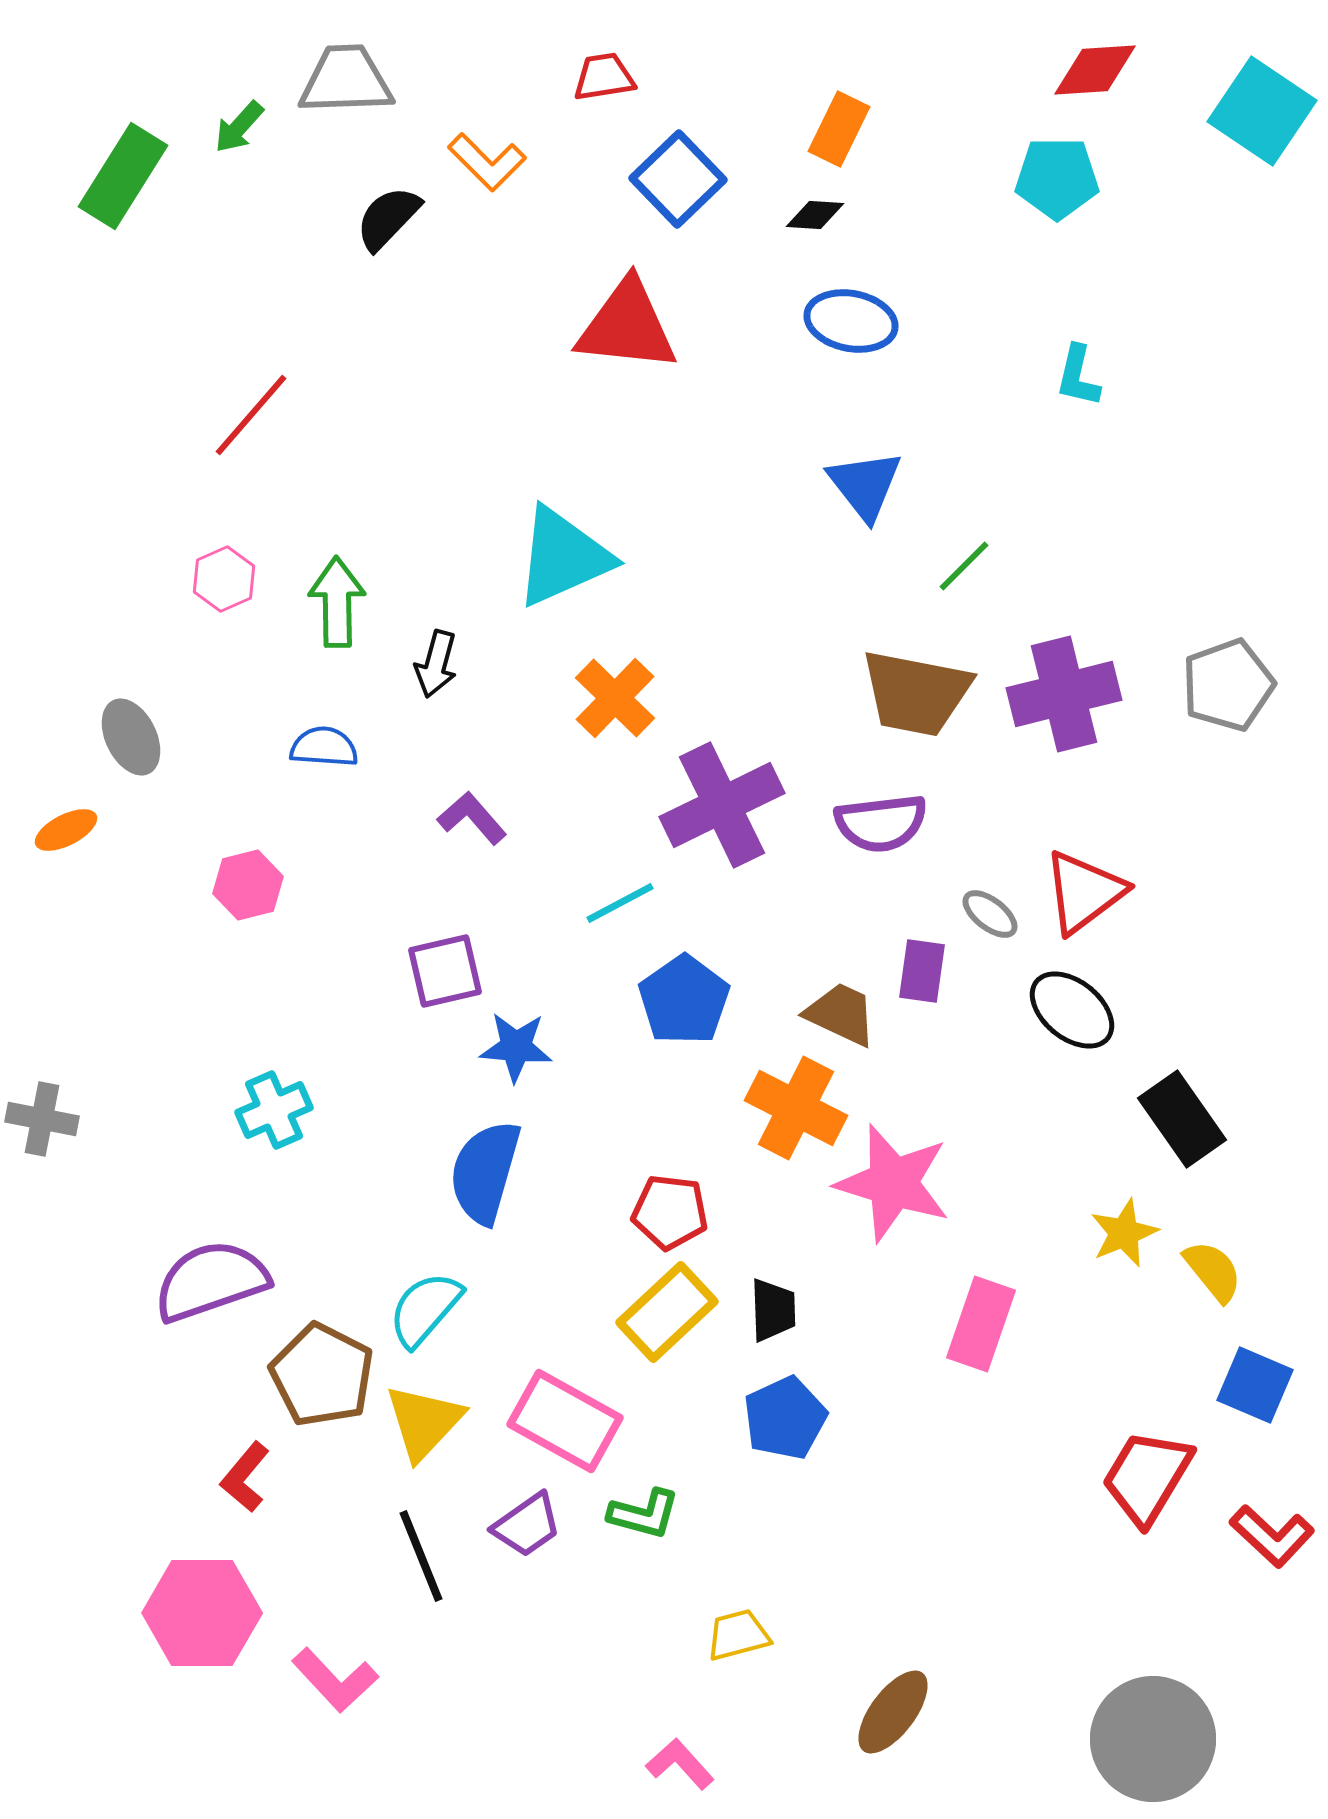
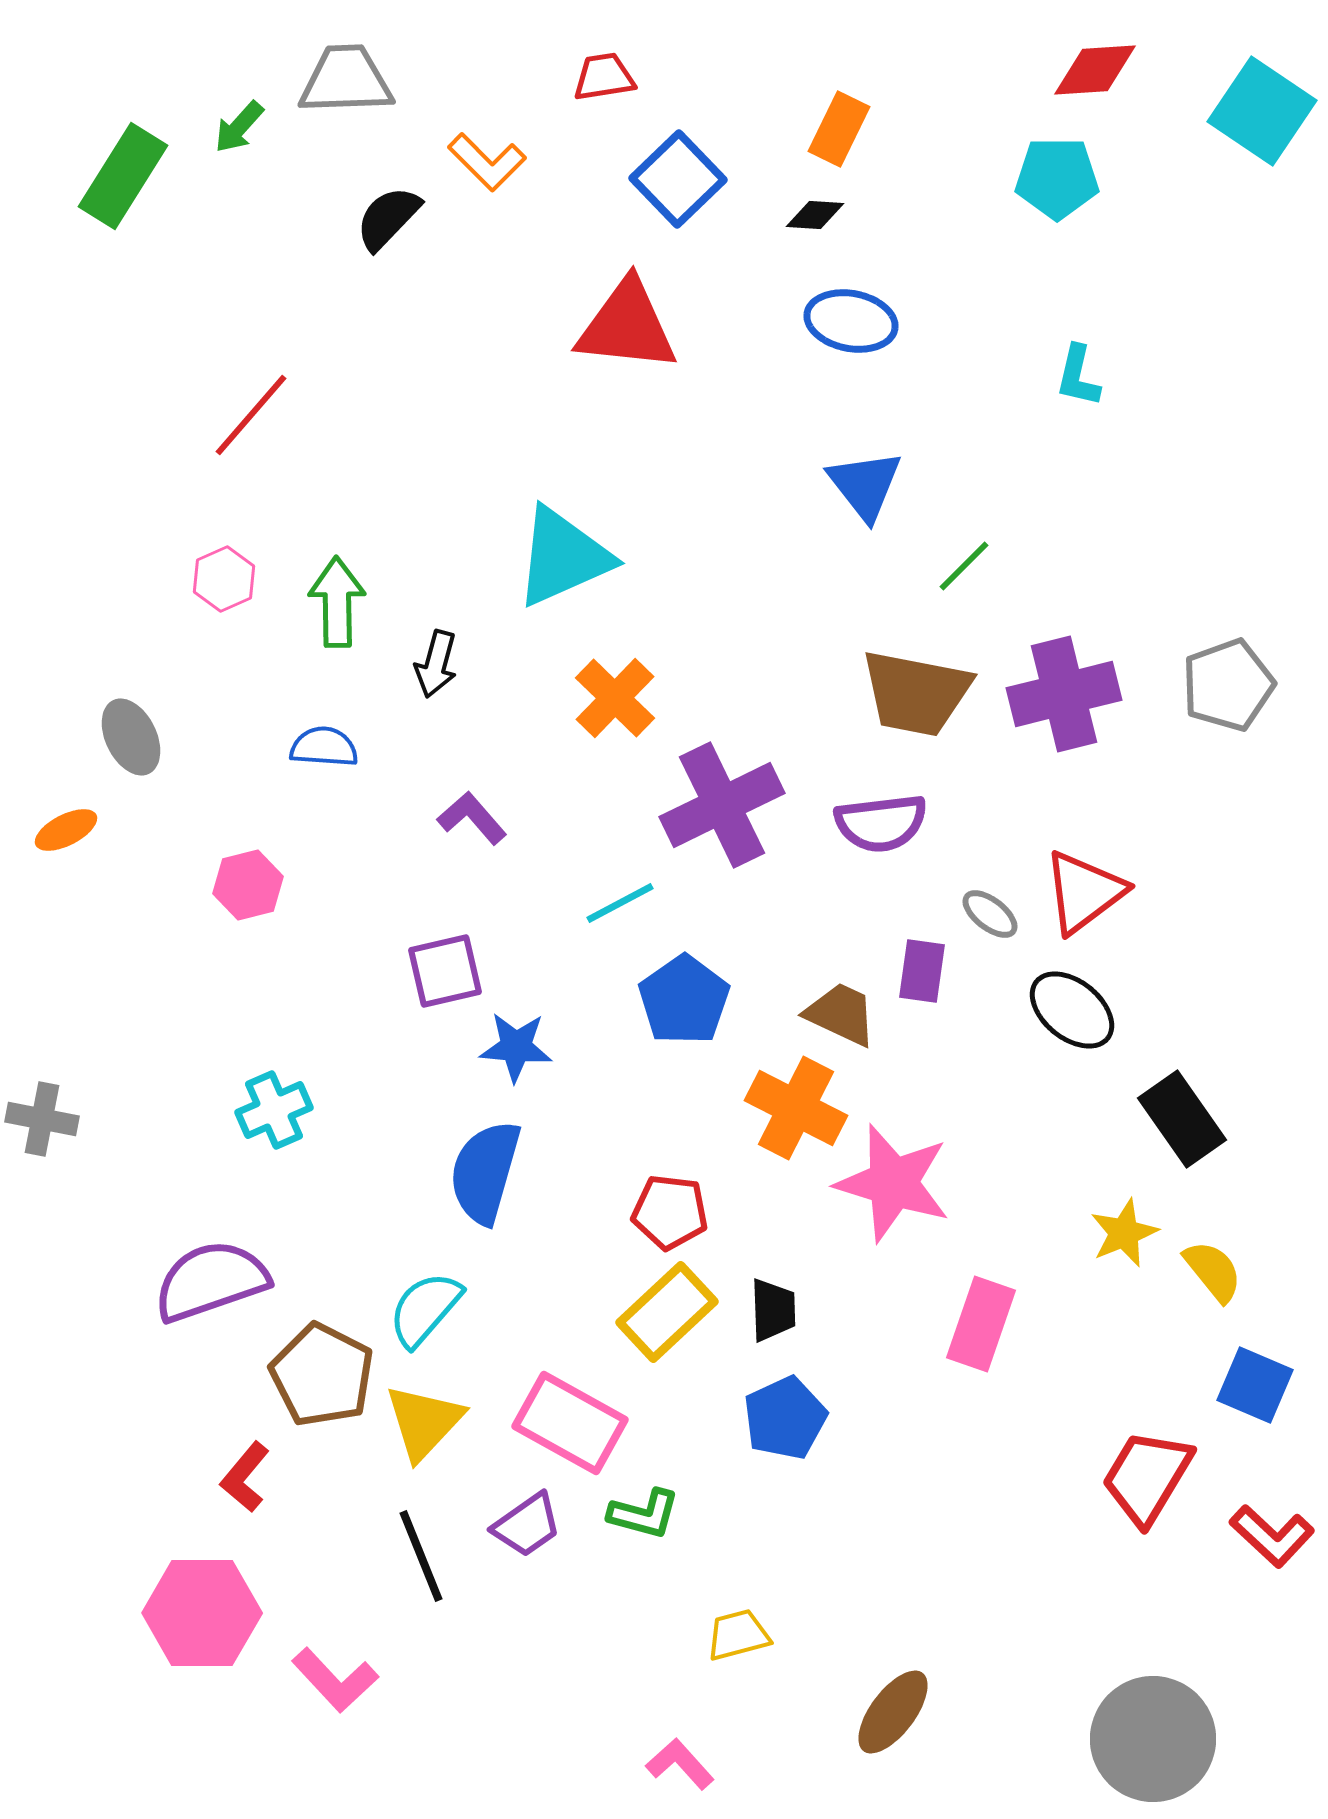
pink rectangle at (565, 1421): moved 5 px right, 2 px down
